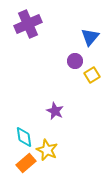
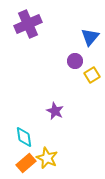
yellow star: moved 8 px down
